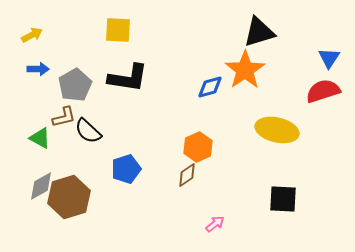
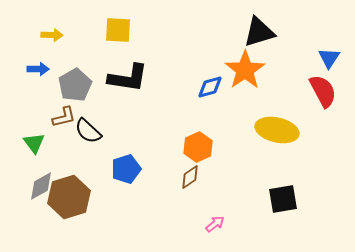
yellow arrow: moved 20 px right; rotated 30 degrees clockwise
red semicircle: rotated 80 degrees clockwise
green triangle: moved 6 px left, 5 px down; rotated 25 degrees clockwise
brown diamond: moved 3 px right, 2 px down
black square: rotated 12 degrees counterclockwise
